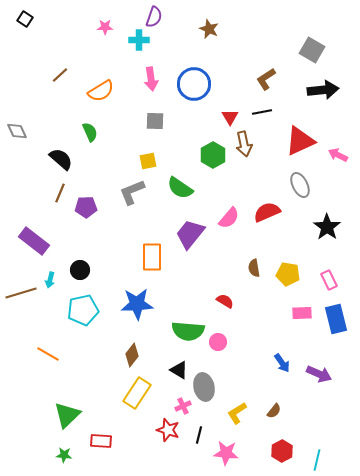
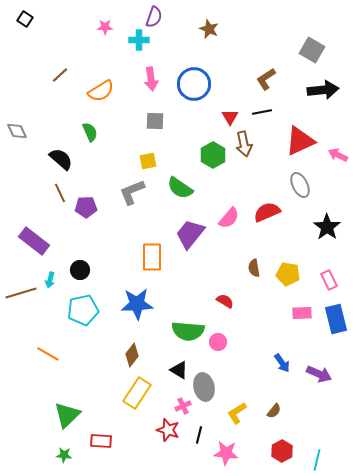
brown line at (60, 193): rotated 48 degrees counterclockwise
